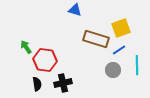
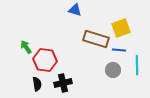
blue line: rotated 40 degrees clockwise
